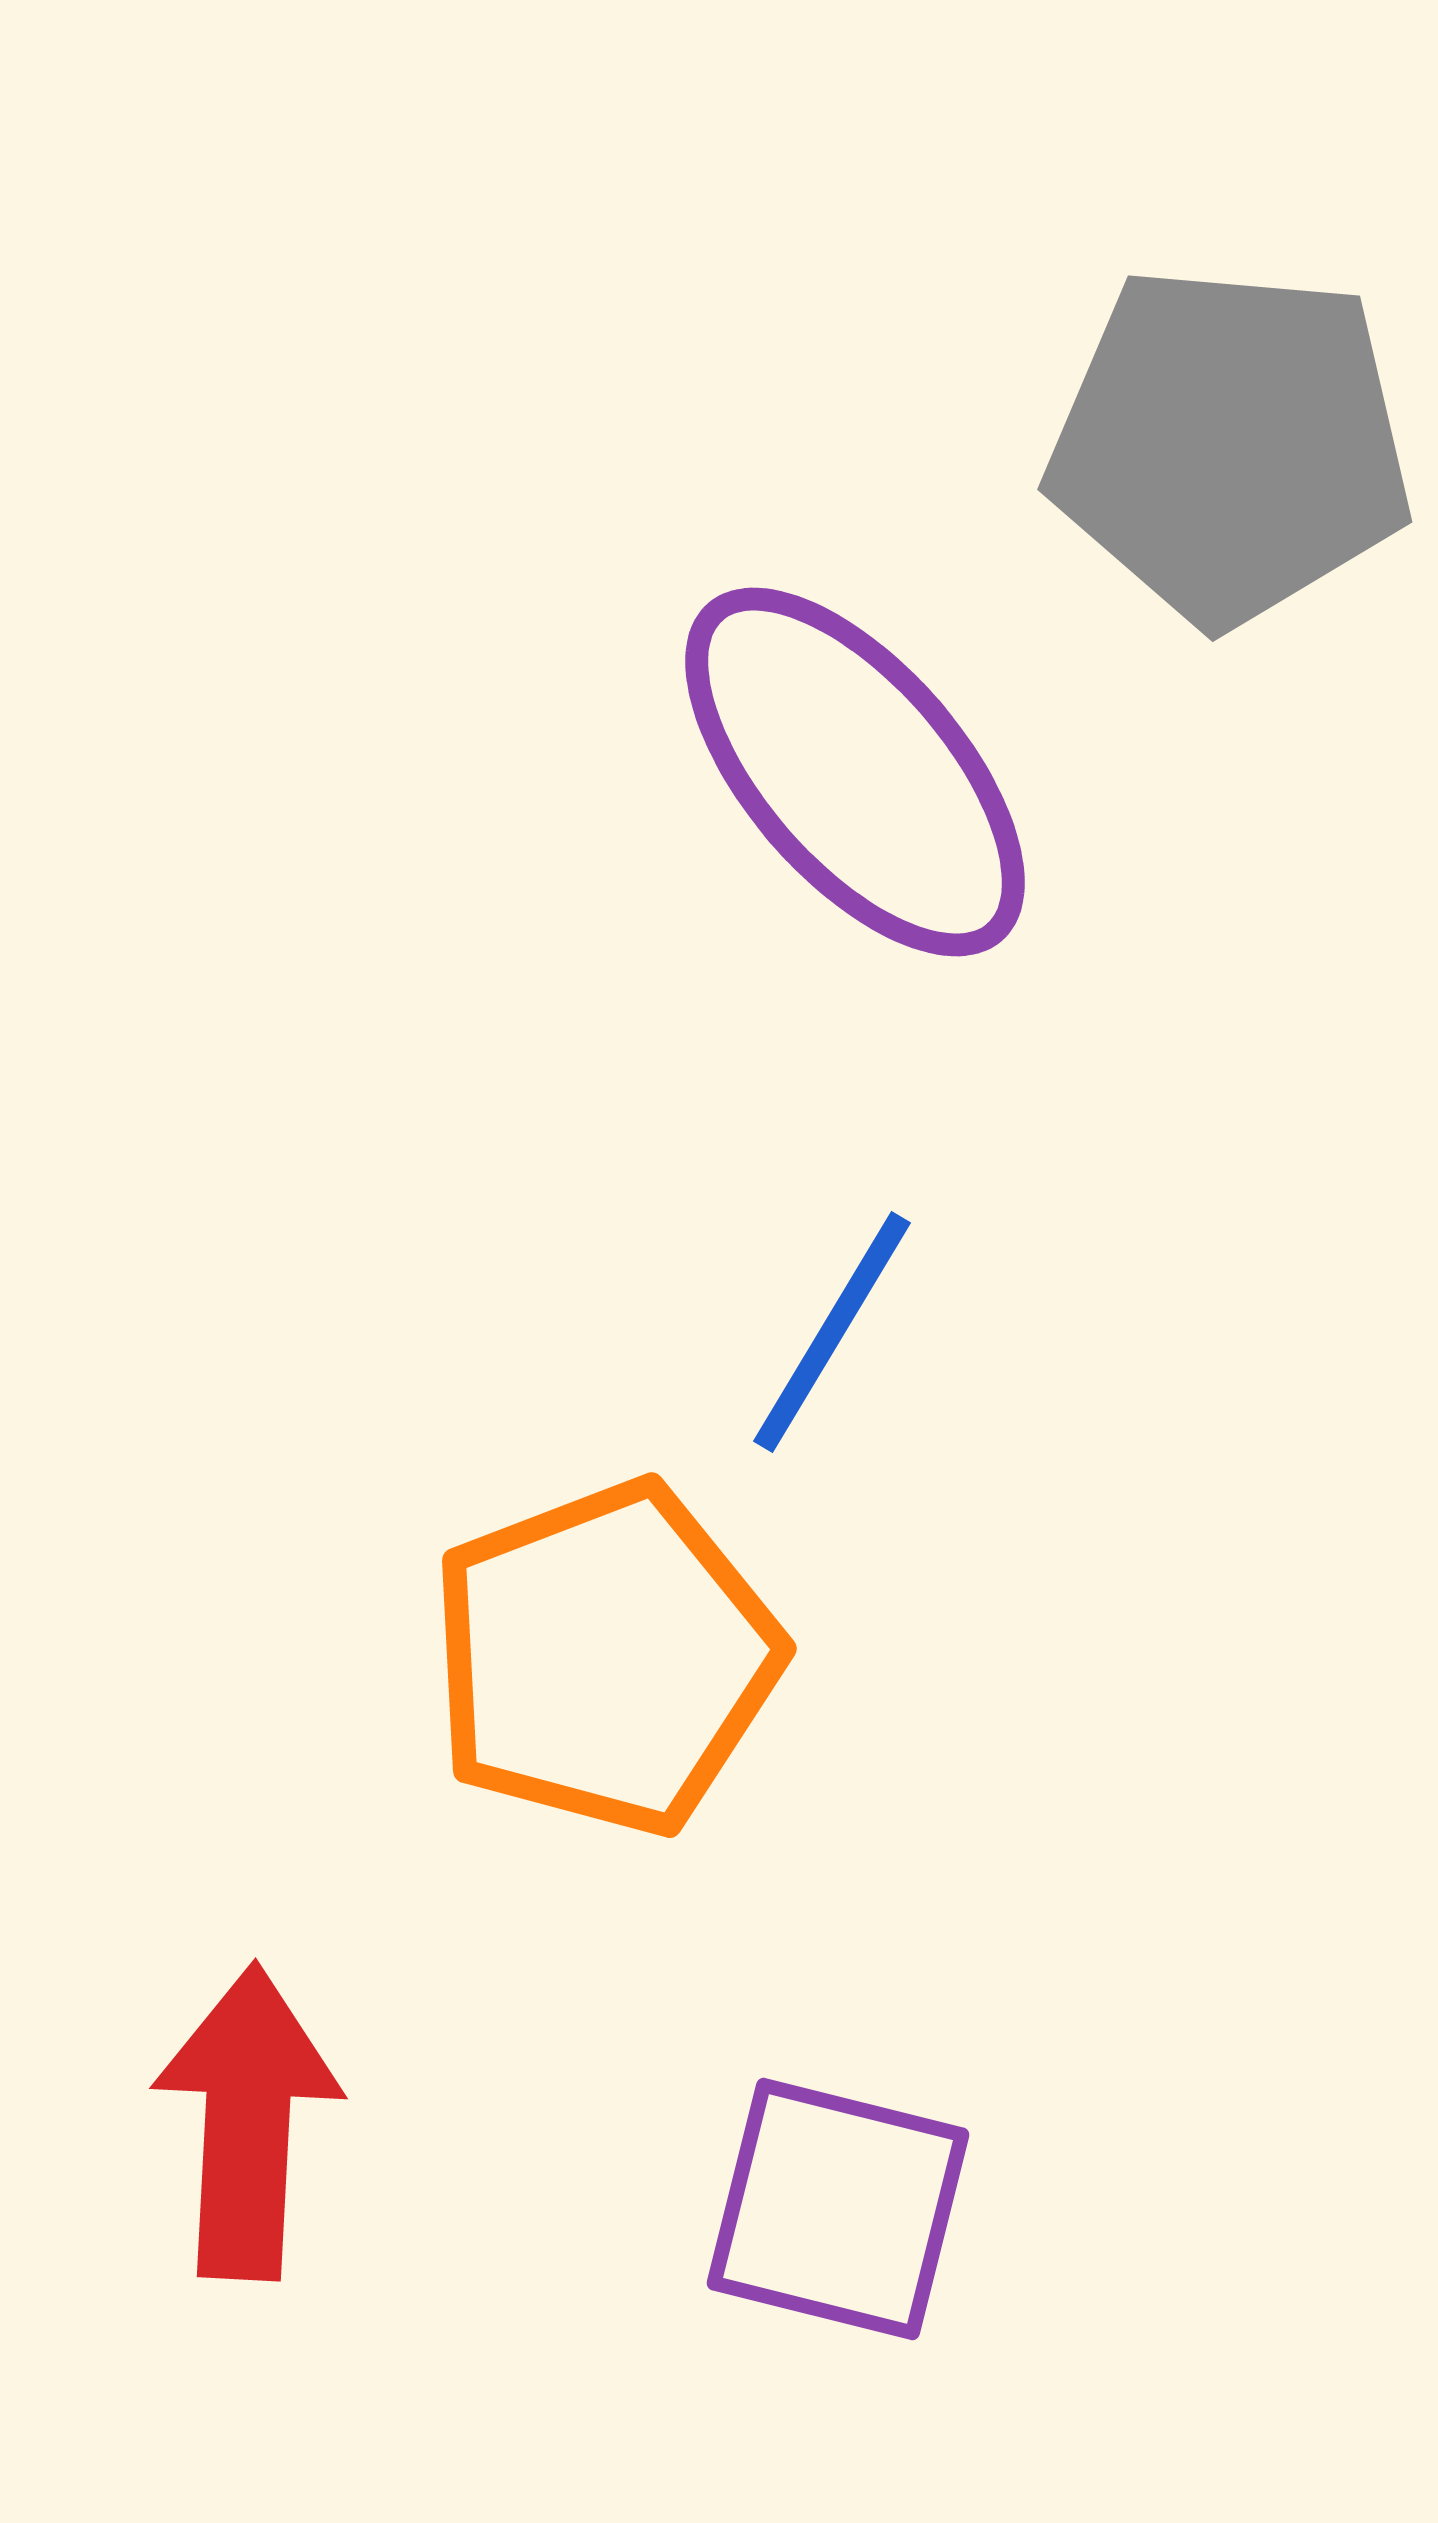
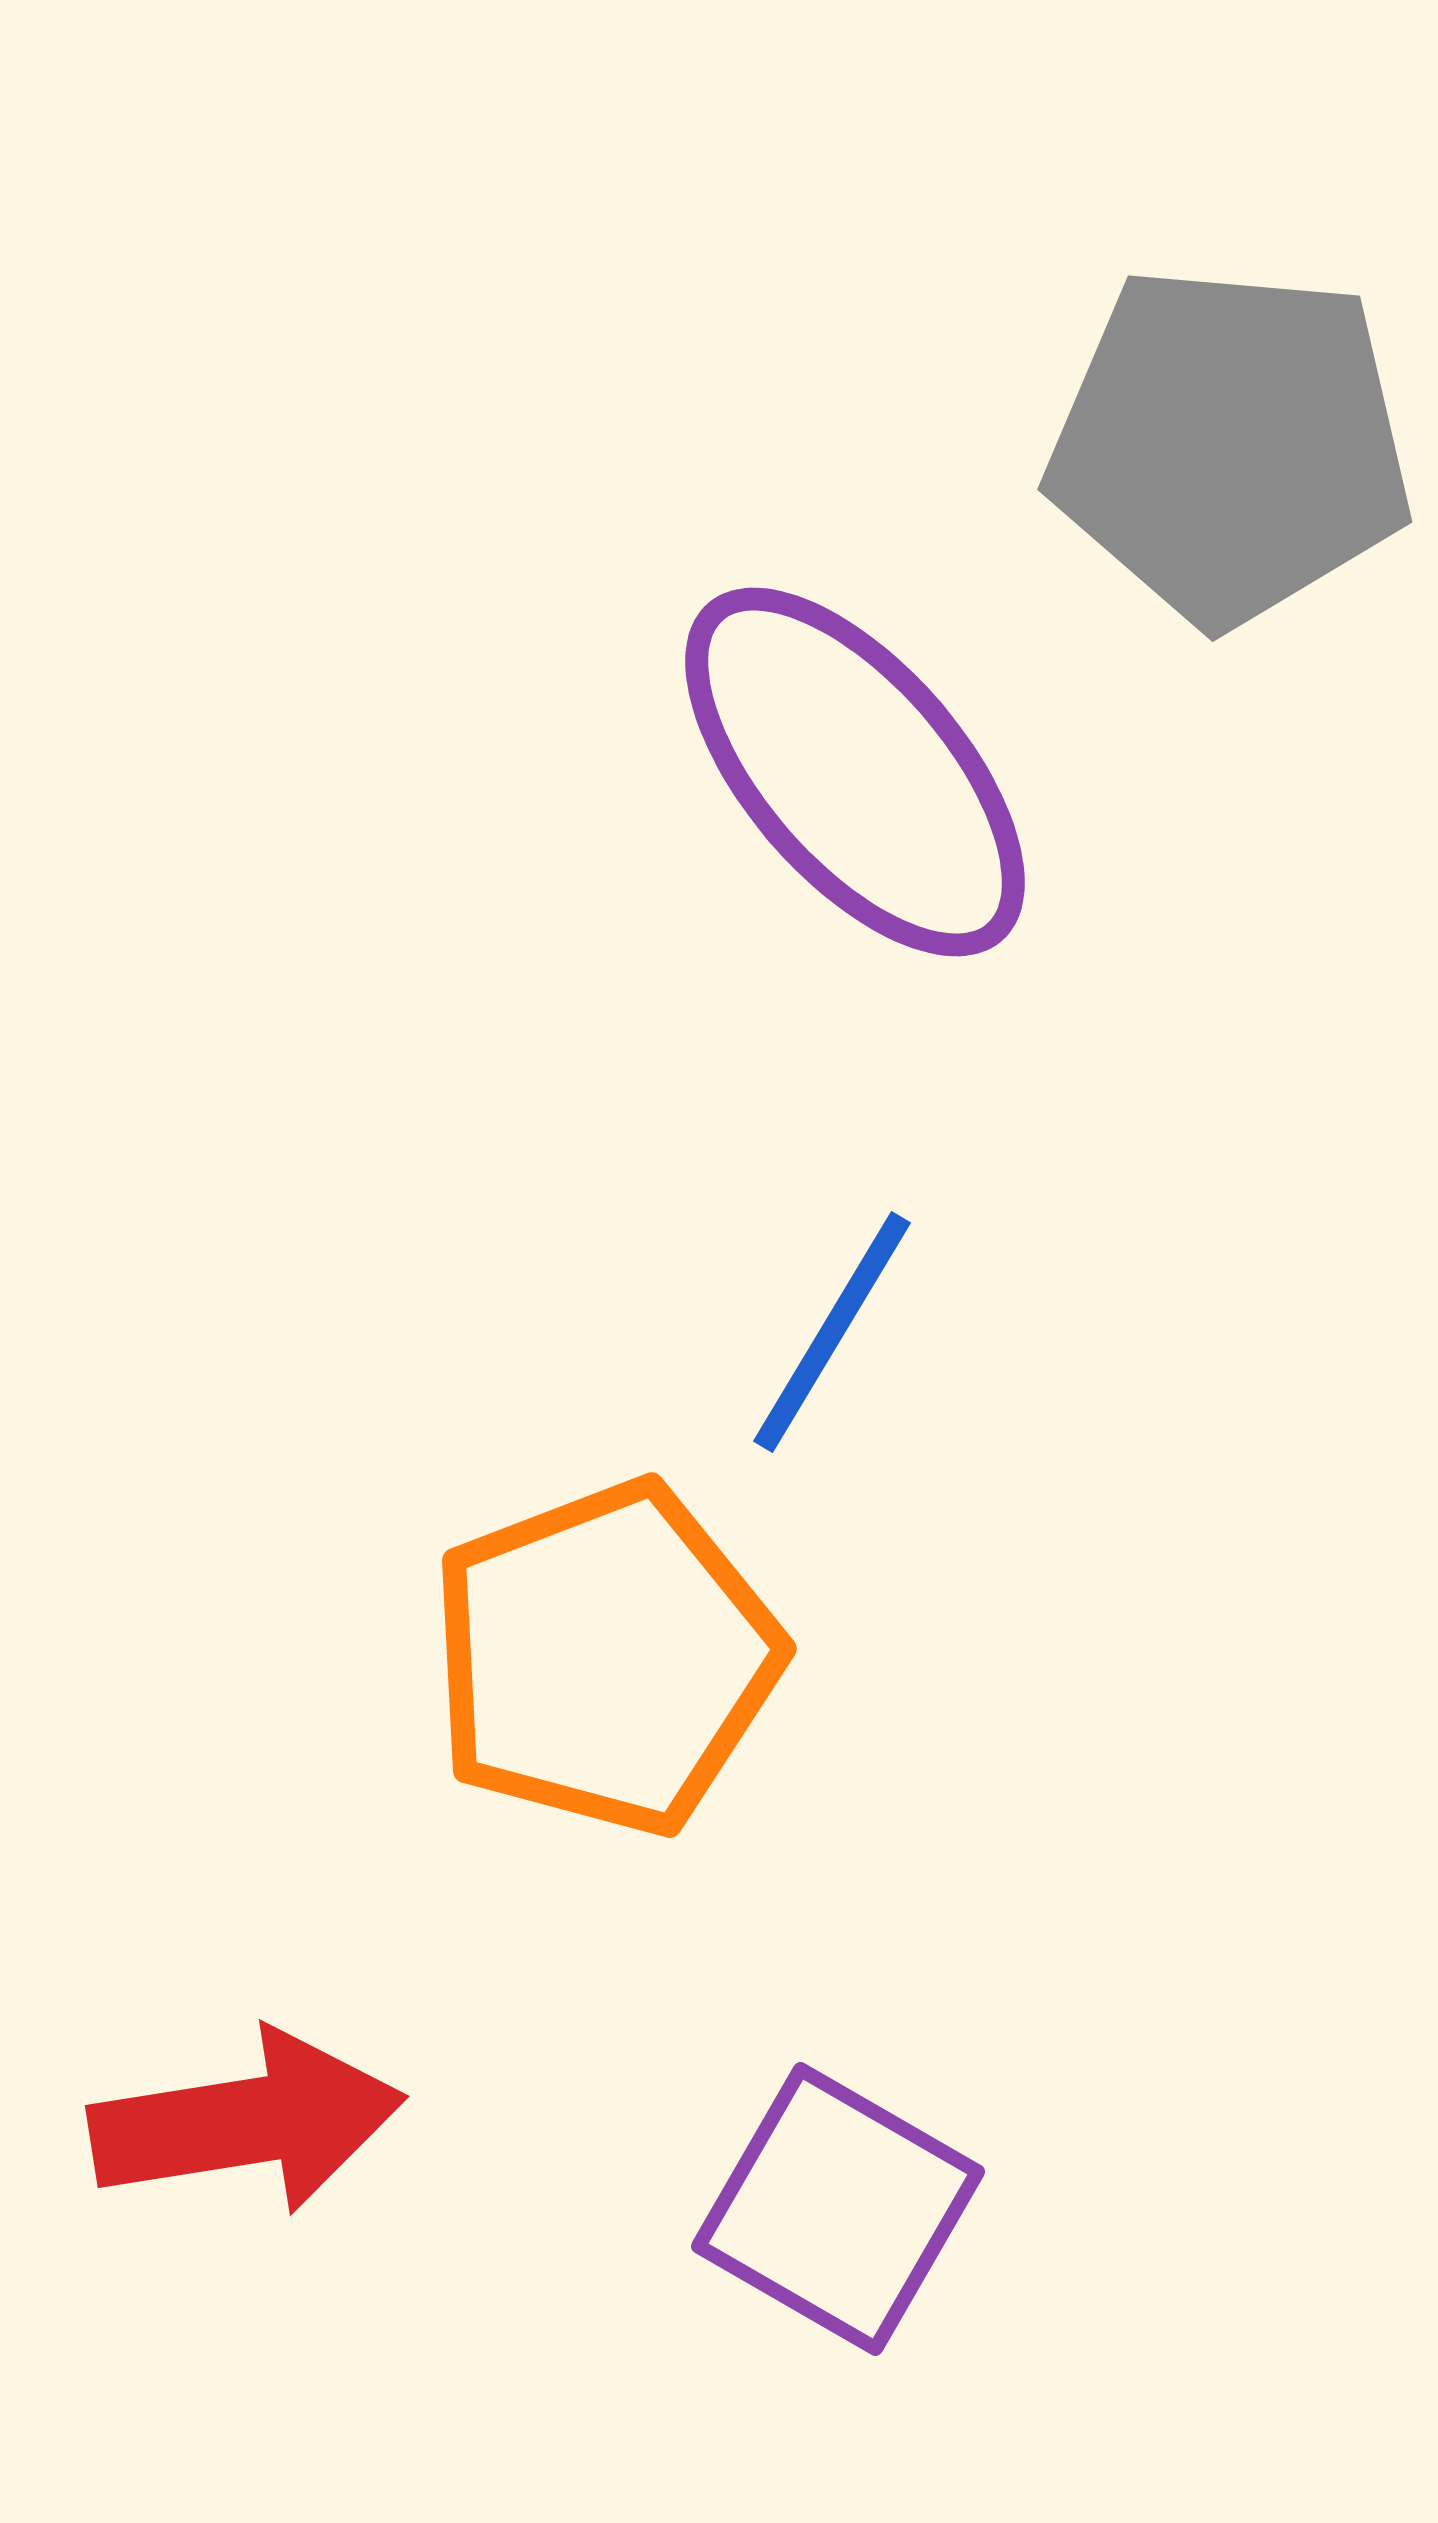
red arrow: rotated 78 degrees clockwise
purple square: rotated 16 degrees clockwise
